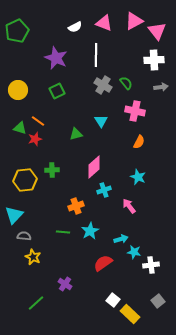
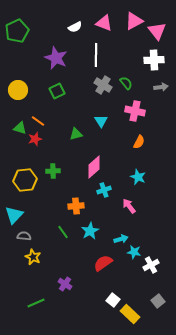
green cross at (52, 170): moved 1 px right, 1 px down
orange cross at (76, 206): rotated 14 degrees clockwise
green line at (63, 232): rotated 48 degrees clockwise
white cross at (151, 265): rotated 21 degrees counterclockwise
green line at (36, 303): rotated 18 degrees clockwise
